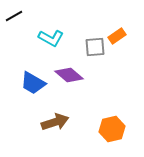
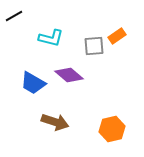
cyan L-shape: rotated 15 degrees counterclockwise
gray square: moved 1 px left, 1 px up
brown arrow: rotated 36 degrees clockwise
